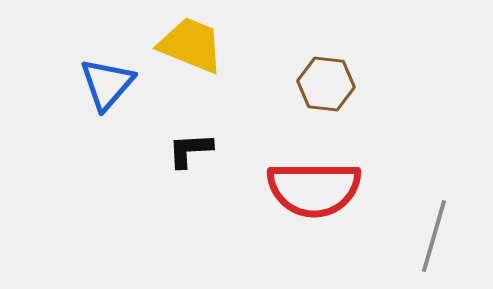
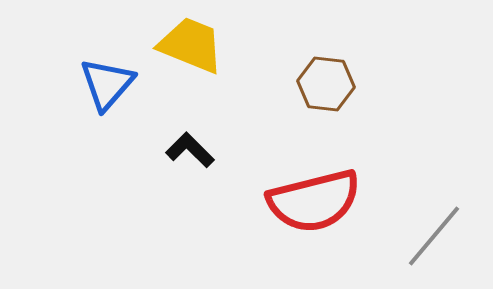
black L-shape: rotated 48 degrees clockwise
red semicircle: moved 12 px down; rotated 14 degrees counterclockwise
gray line: rotated 24 degrees clockwise
